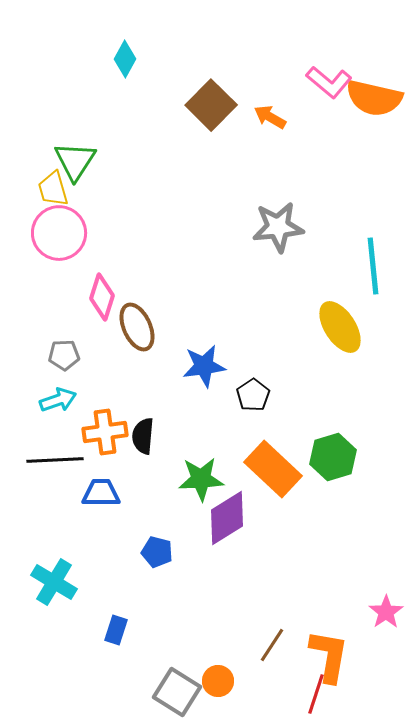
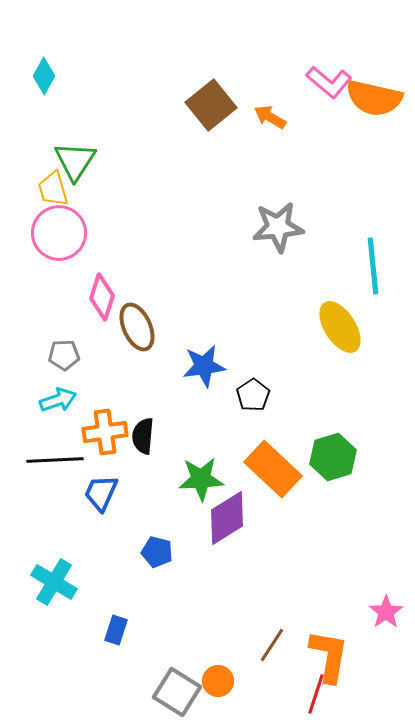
cyan diamond: moved 81 px left, 17 px down
brown square: rotated 6 degrees clockwise
blue trapezoid: rotated 66 degrees counterclockwise
